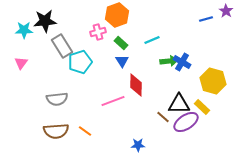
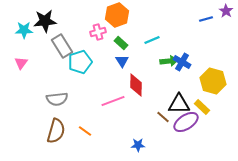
brown semicircle: rotated 70 degrees counterclockwise
